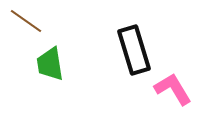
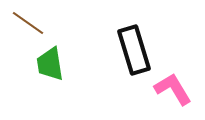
brown line: moved 2 px right, 2 px down
